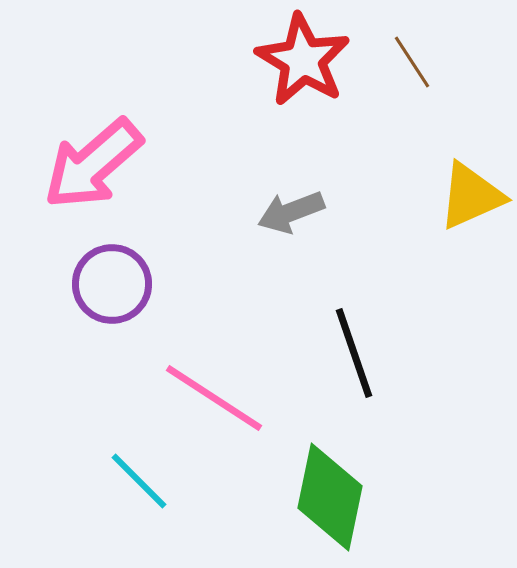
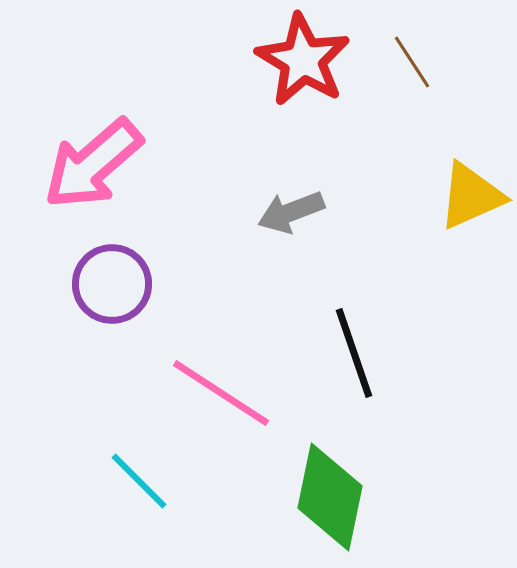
pink line: moved 7 px right, 5 px up
